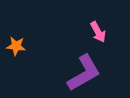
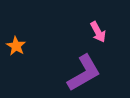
orange star: rotated 24 degrees clockwise
